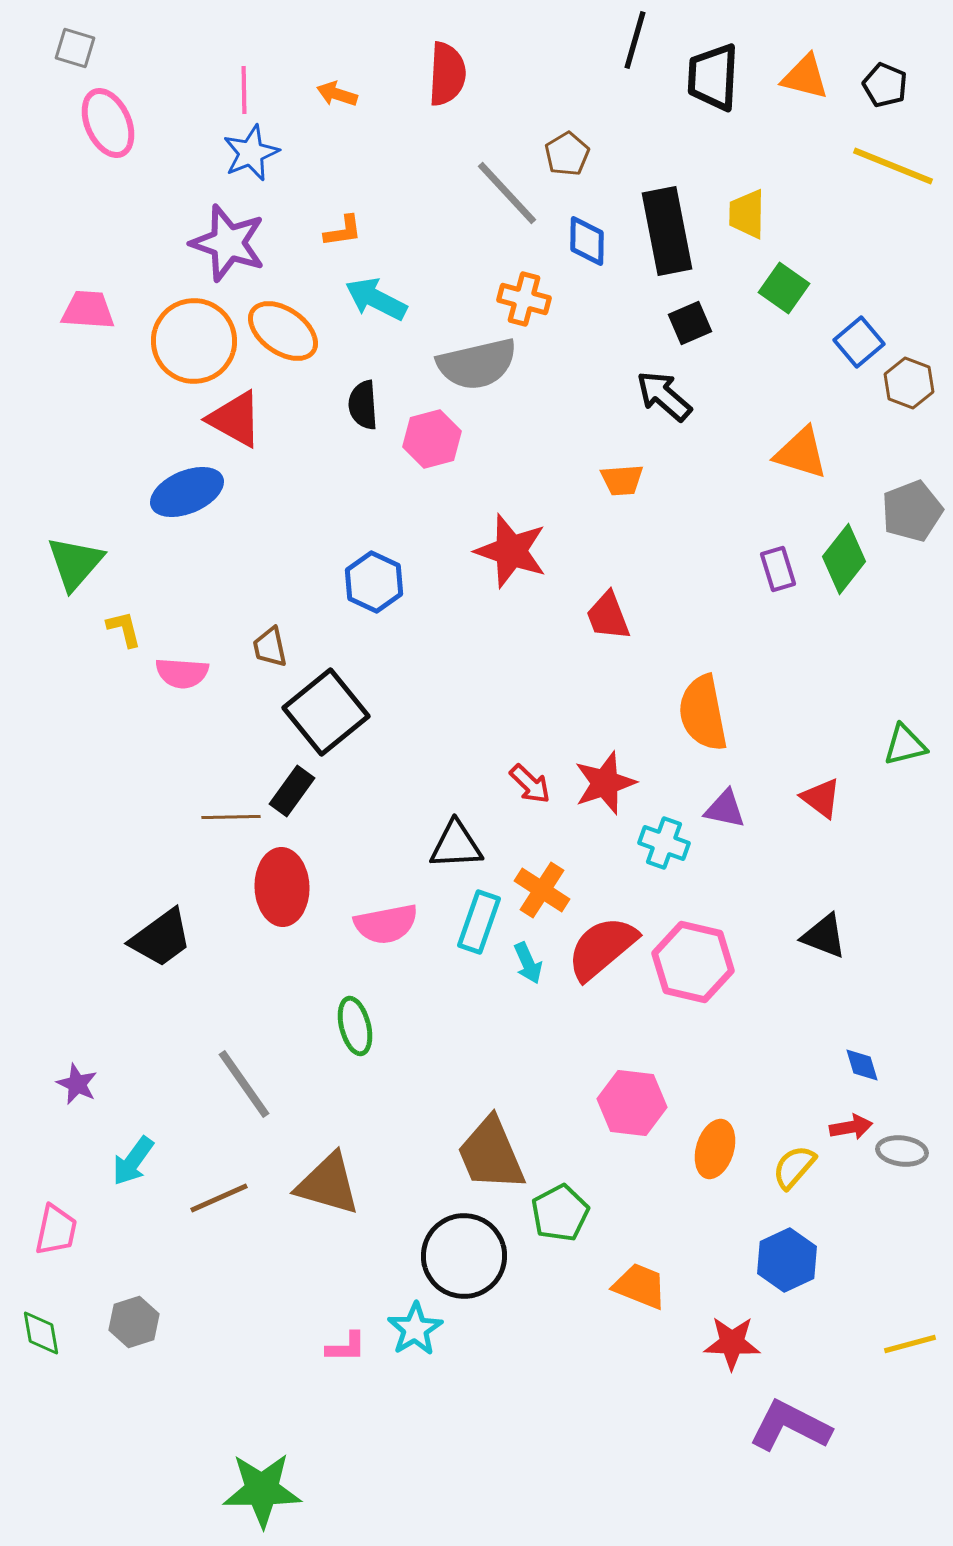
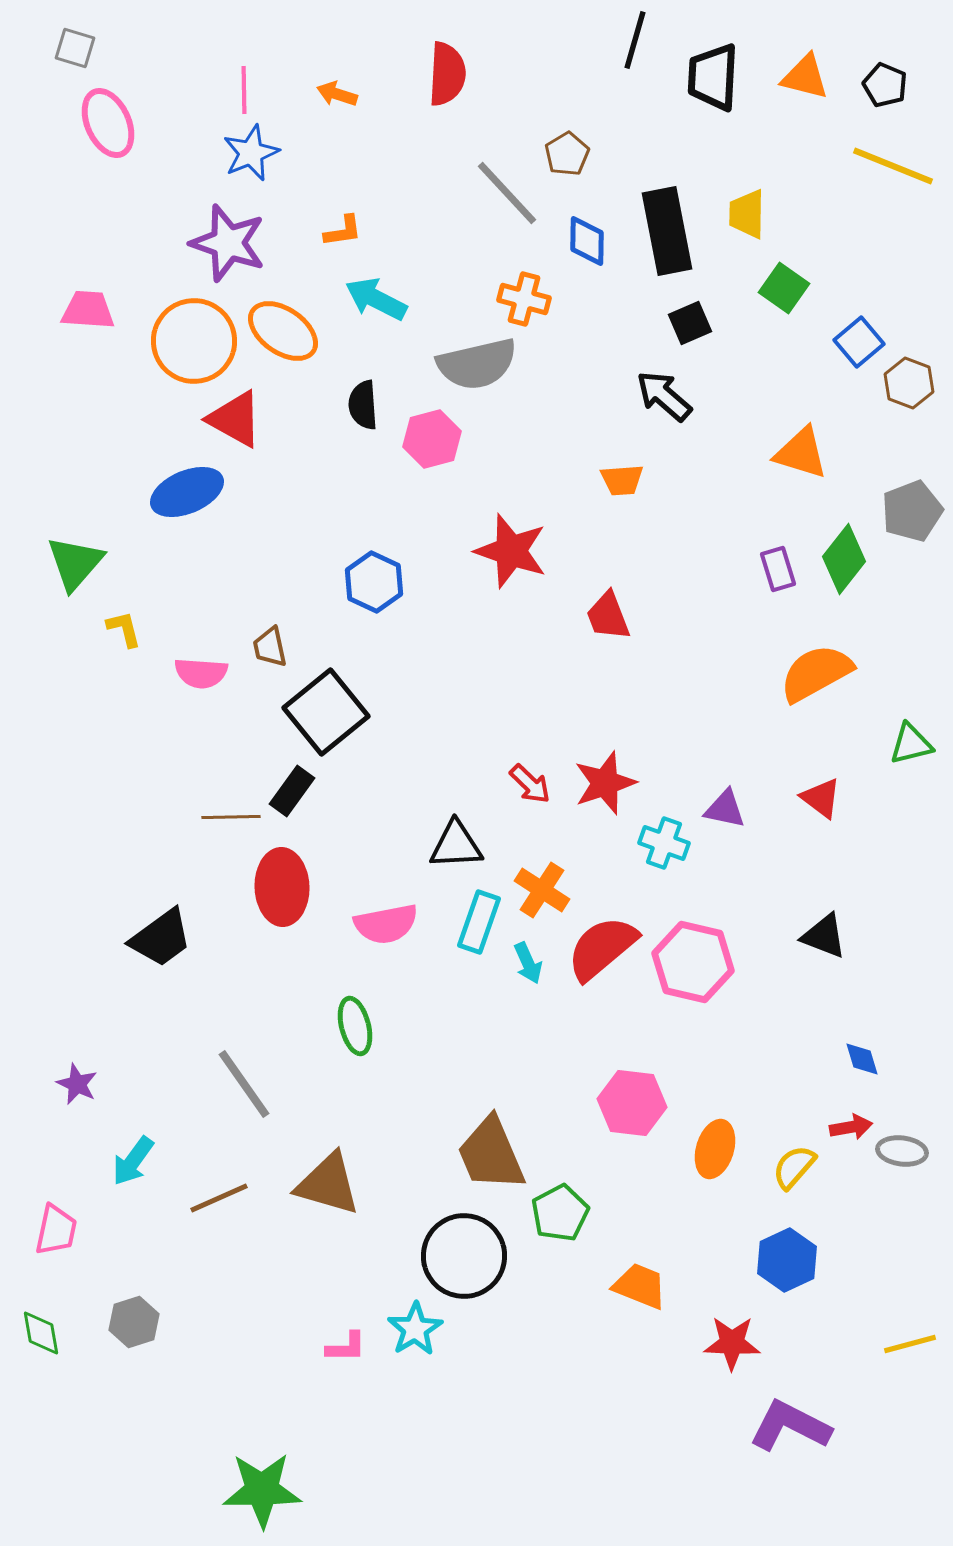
pink semicircle at (182, 673): moved 19 px right
orange semicircle at (703, 713): moved 113 px right, 40 px up; rotated 72 degrees clockwise
green triangle at (905, 745): moved 6 px right, 1 px up
blue diamond at (862, 1065): moved 6 px up
